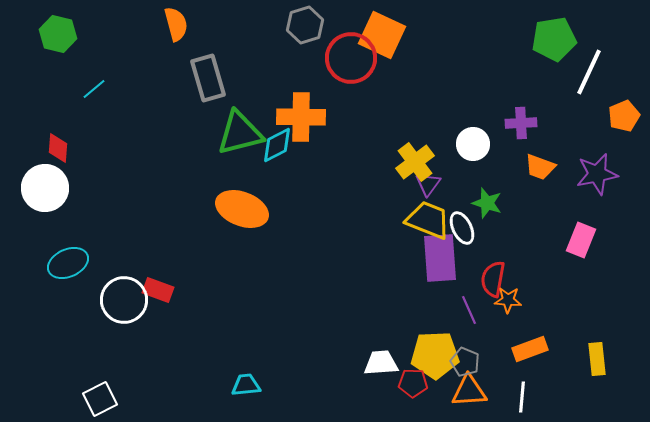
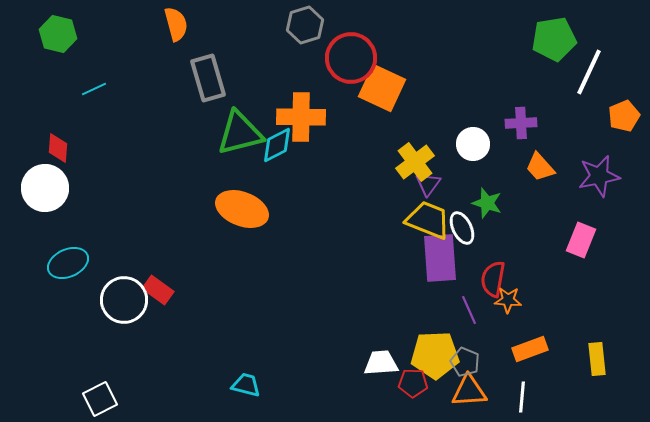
orange square at (382, 35): moved 53 px down
cyan line at (94, 89): rotated 15 degrees clockwise
orange trapezoid at (540, 167): rotated 28 degrees clockwise
purple star at (597, 174): moved 2 px right, 2 px down
red rectangle at (158, 290): rotated 16 degrees clockwise
cyan trapezoid at (246, 385): rotated 20 degrees clockwise
